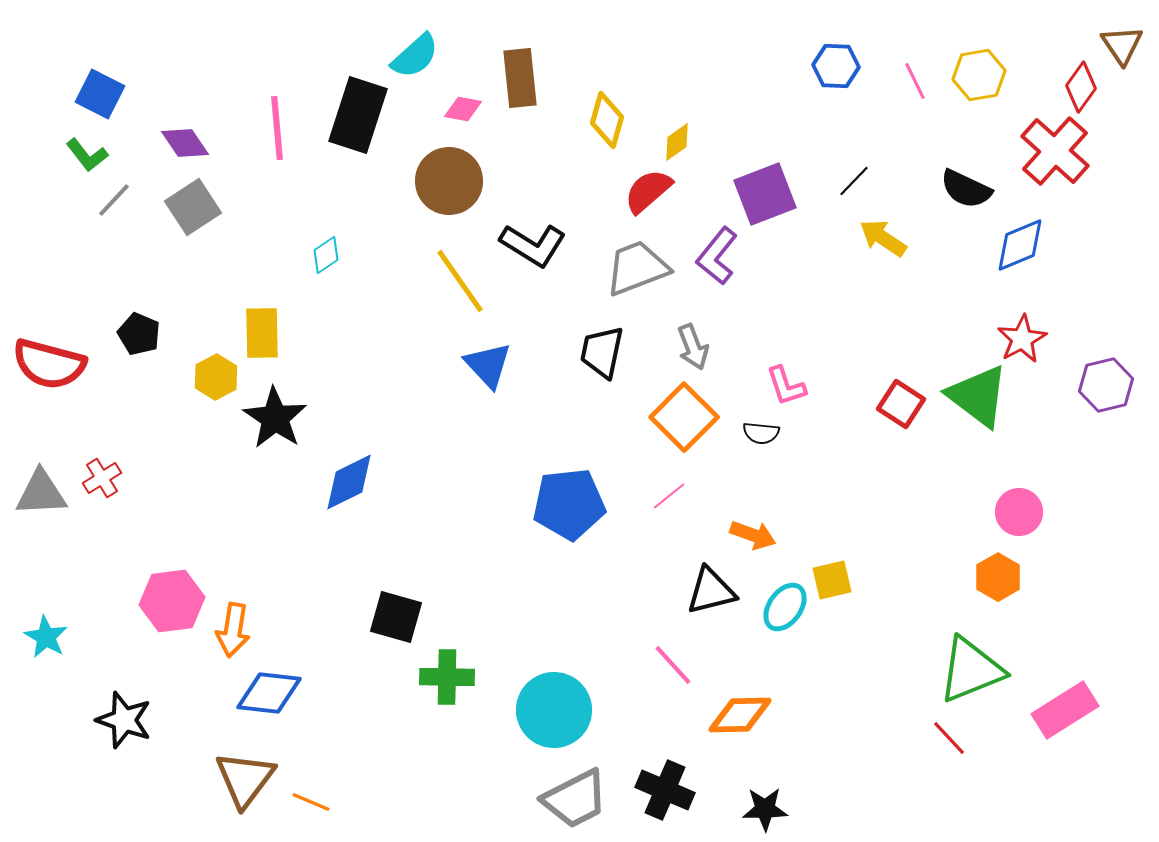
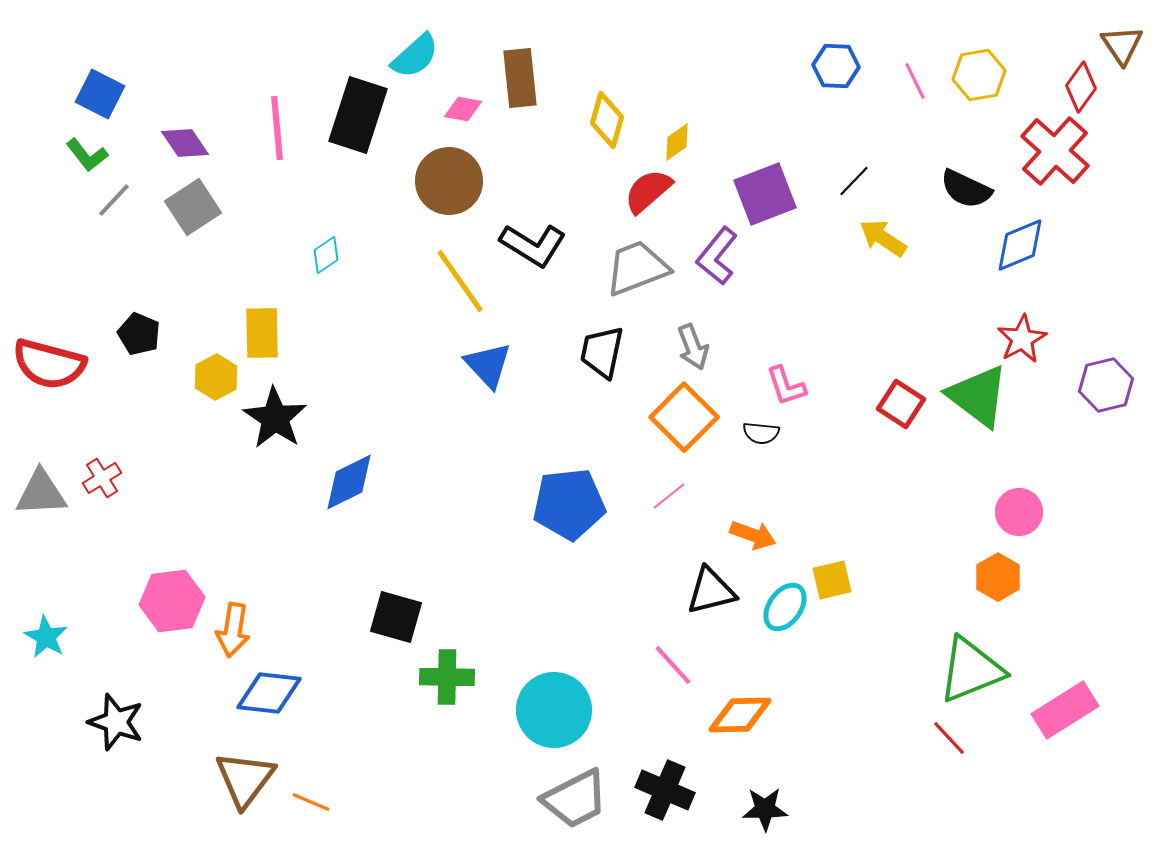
black star at (124, 720): moved 8 px left, 2 px down
